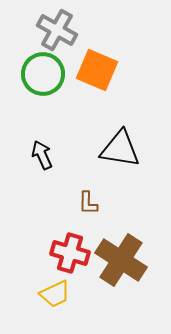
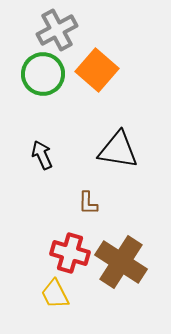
gray cross: rotated 33 degrees clockwise
orange square: rotated 18 degrees clockwise
black triangle: moved 2 px left, 1 px down
brown cross: moved 2 px down
yellow trapezoid: rotated 88 degrees clockwise
